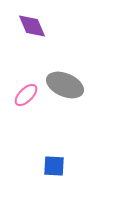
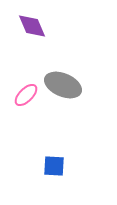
gray ellipse: moved 2 px left
